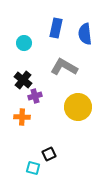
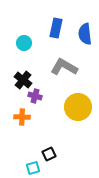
purple cross: rotated 32 degrees clockwise
cyan square: rotated 32 degrees counterclockwise
